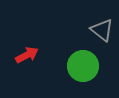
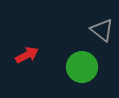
green circle: moved 1 px left, 1 px down
